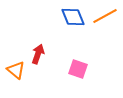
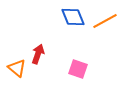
orange line: moved 5 px down
orange triangle: moved 1 px right, 2 px up
